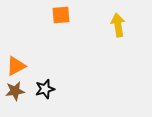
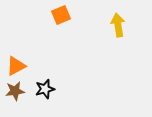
orange square: rotated 18 degrees counterclockwise
